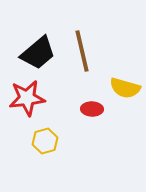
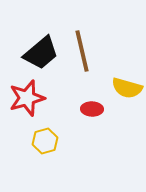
black trapezoid: moved 3 px right
yellow semicircle: moved 2 px right
red star: rotated 9 degrees counterclockwise
